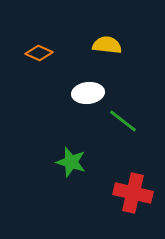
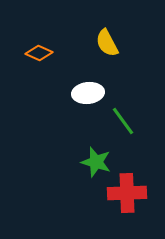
yellow semicircle: moved 2 px up; rotated 124 degrees counterclockwise
green line: rotated 16 degrees clockwise
green star: moved 25 px right
red cross: moved 6 px left; rotated 15 degrees counterclockwise
